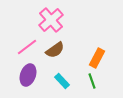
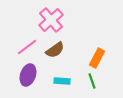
cyan rectangle: rotated 42 degrees counterclockwise
